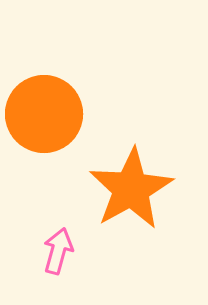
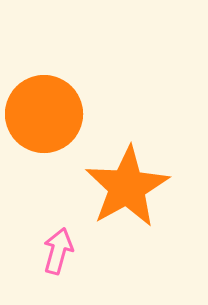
orange star: moved 4 px left, 2 px up
